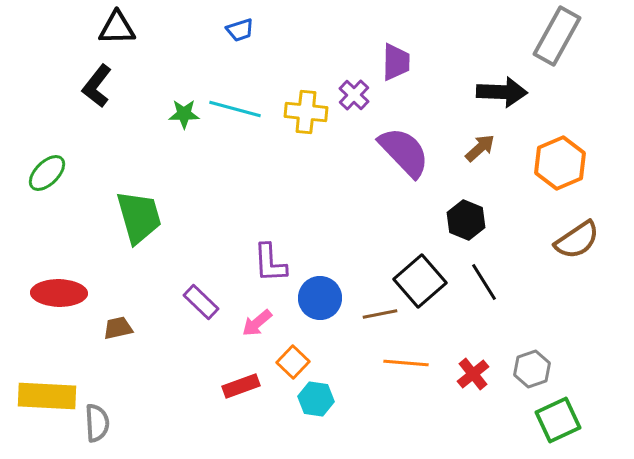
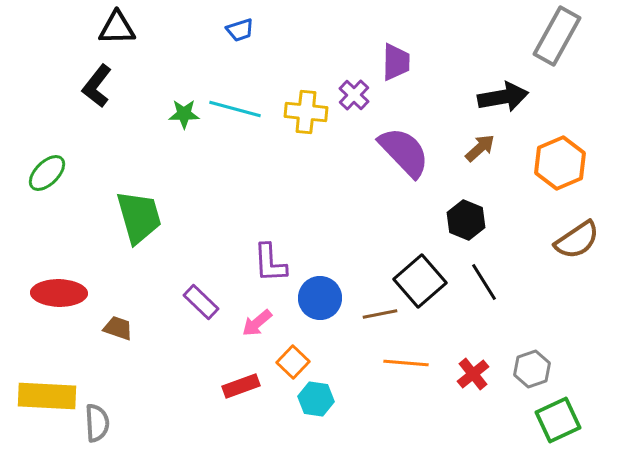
black arrow: moved 1 px right, 5 px down; rotated 12 degrees counterclockwise
brown trapezoid: rotated 32 degrees clockwise
